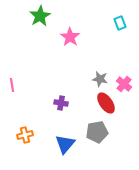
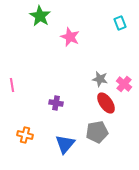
green star: rotated 10 degrees counterclockwise
pink star: rotated 12 degrees counterclockwise
purple cross: moved 5 px left
orange cross: rotated 28 degrees clockwise
